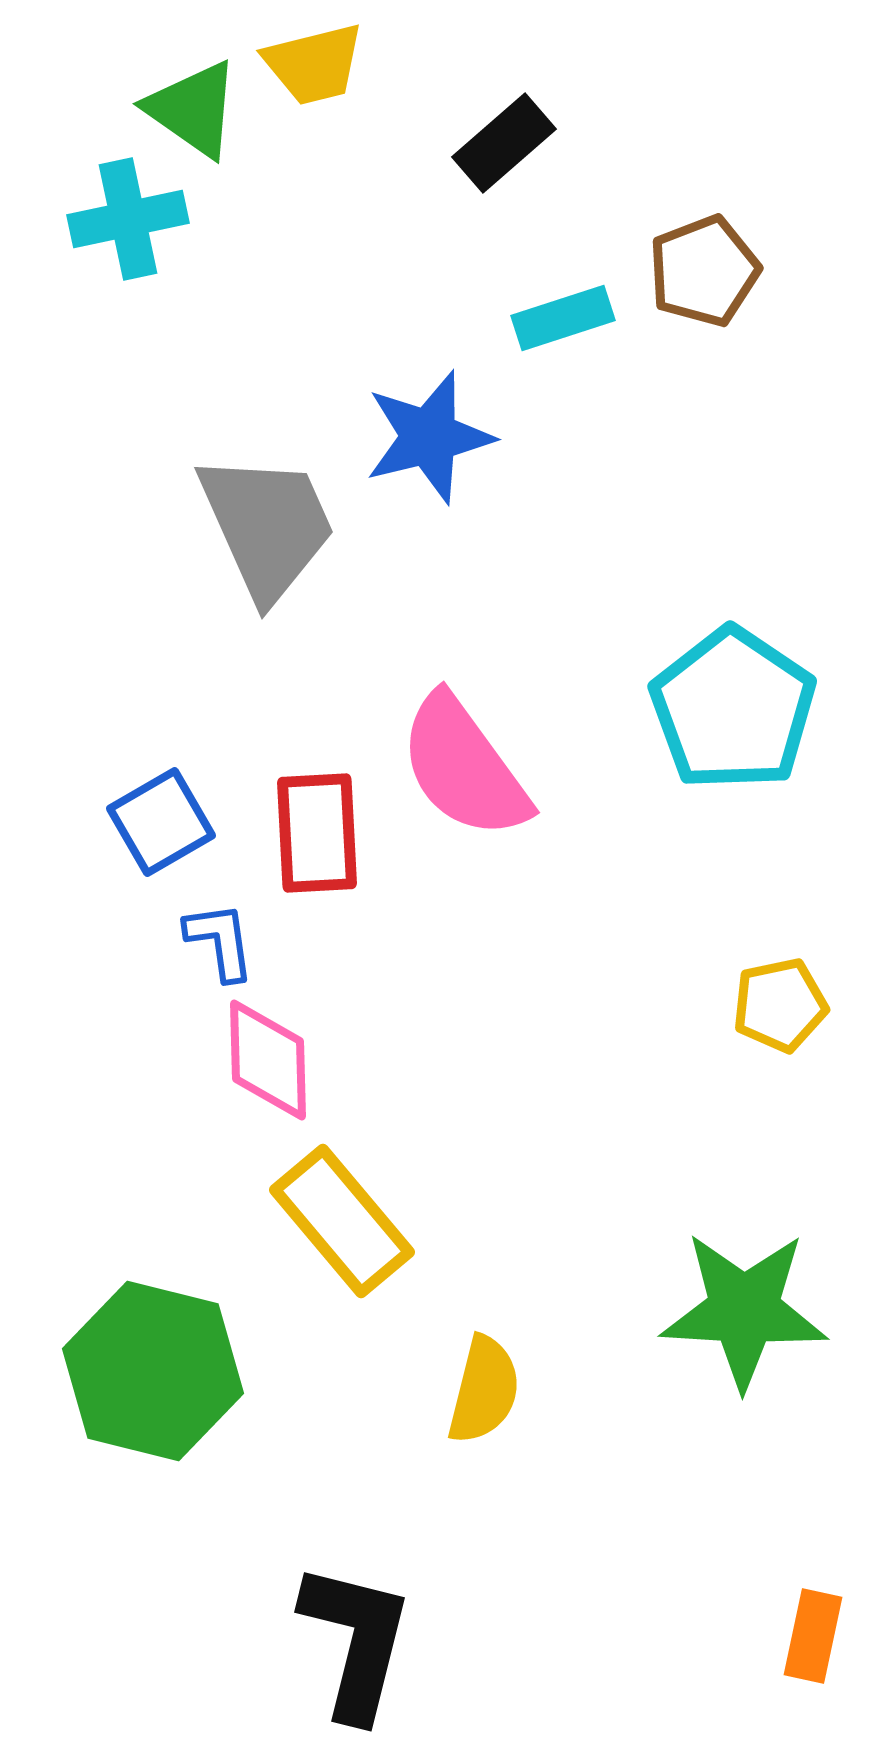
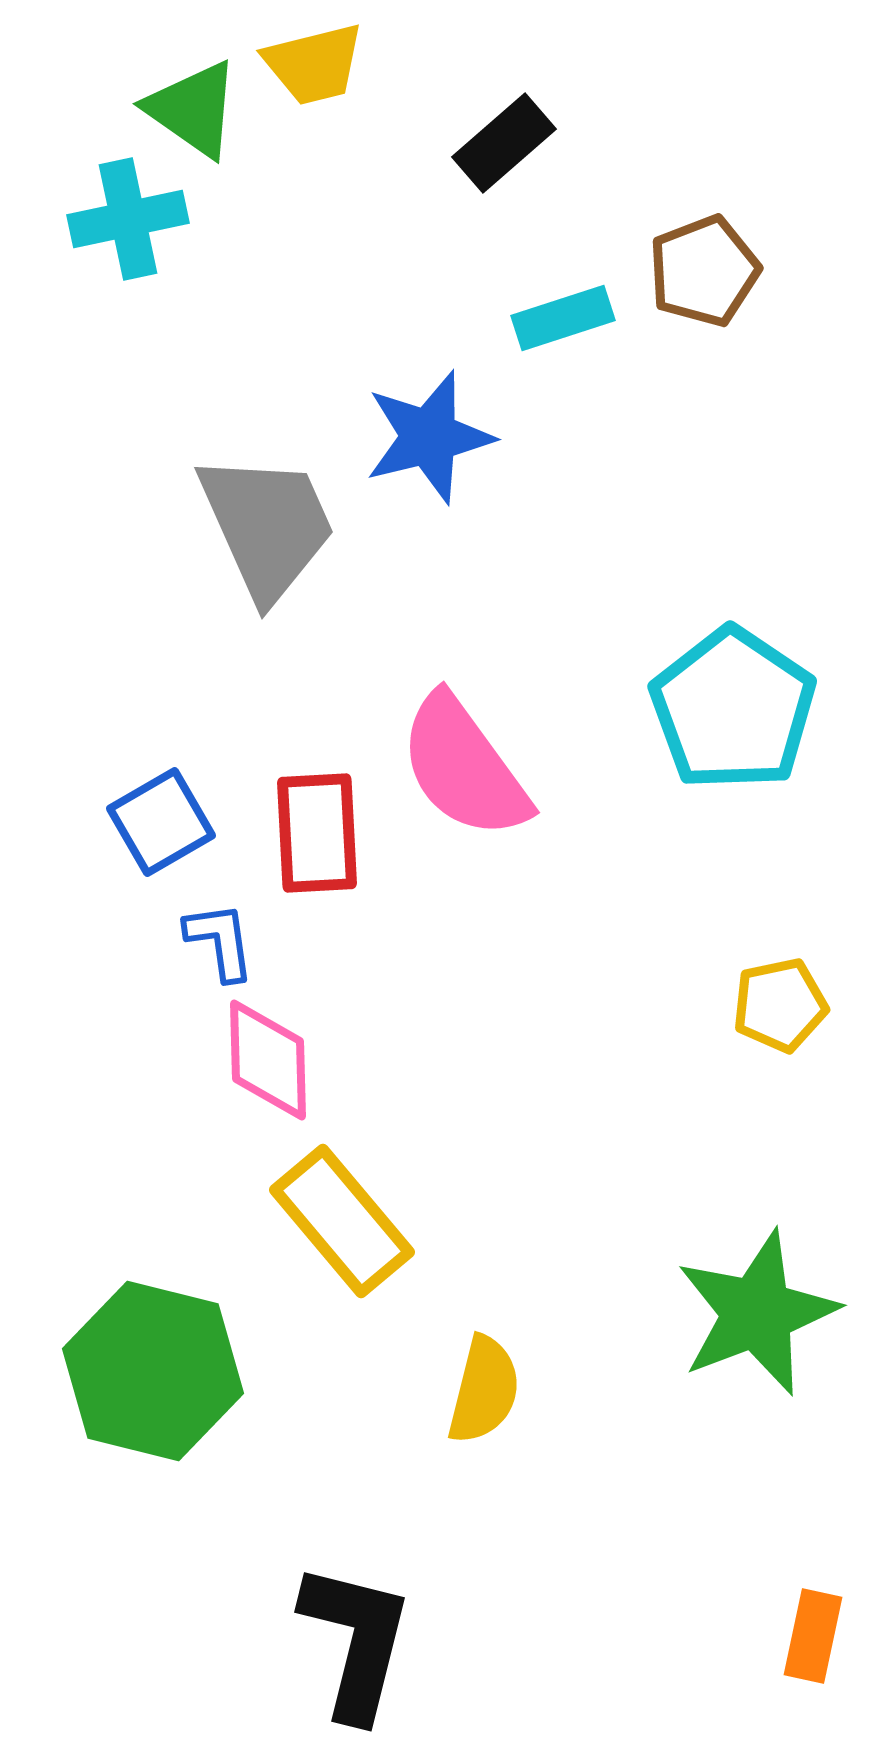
green star: moved 13 px right, 3 px down; rotated 24 degrees counterclockwise
